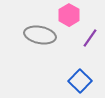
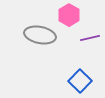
purple line: rotated 42 degrees clockwise
